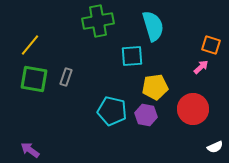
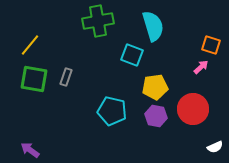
cyan square: moved 1 px up; rotated 25 degrees clockwise
purple hexagon: moved 10 px right, 1 px down
